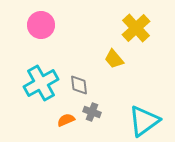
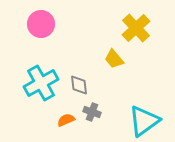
pink circle: moved 1 px up
